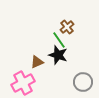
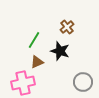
green line: moved 25 px left; rotated 66 degrees clockwise
black star: moved 2 px right, 4 px up
pink cross: rotated 15 degrees clockwise
